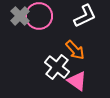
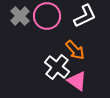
pink circle: moved 8 px right
